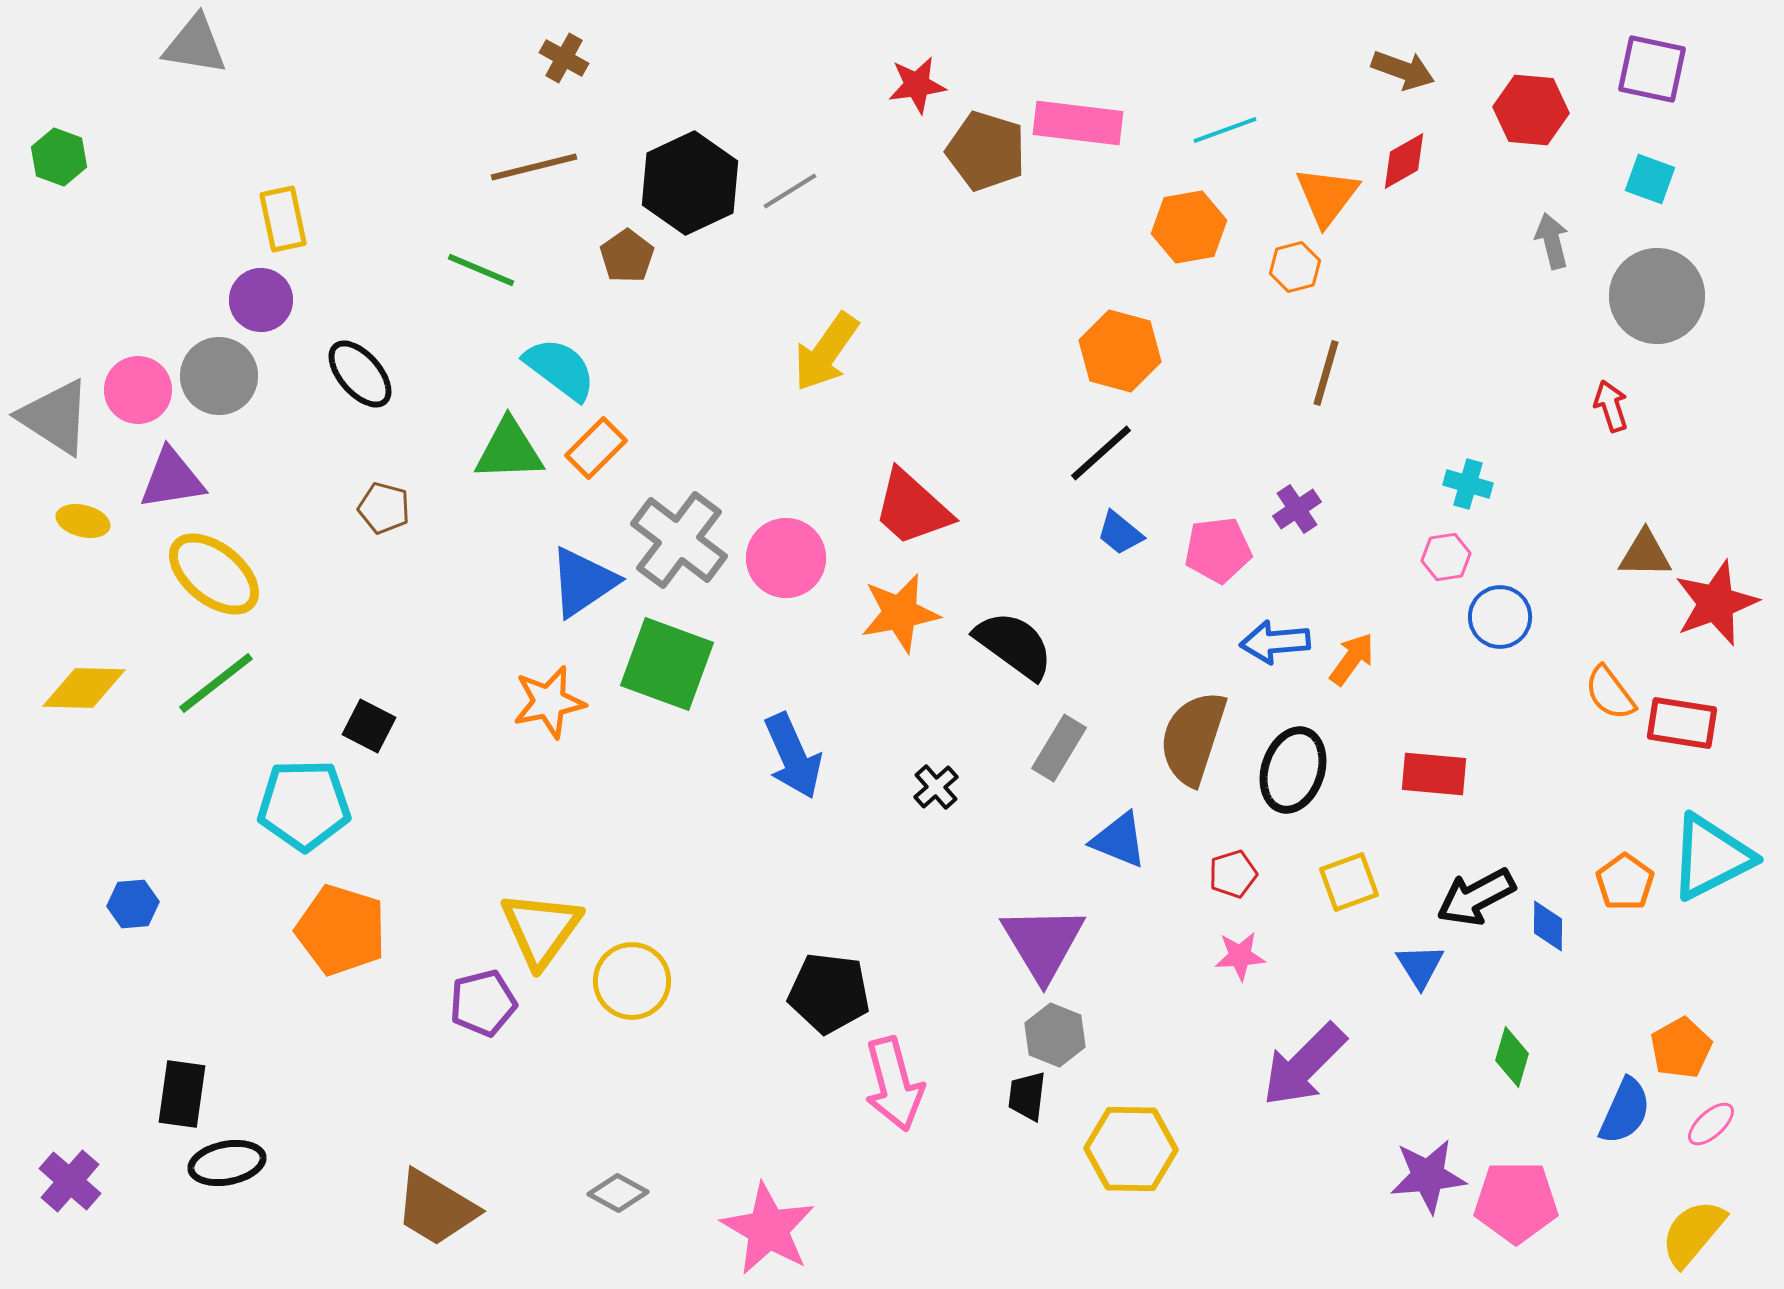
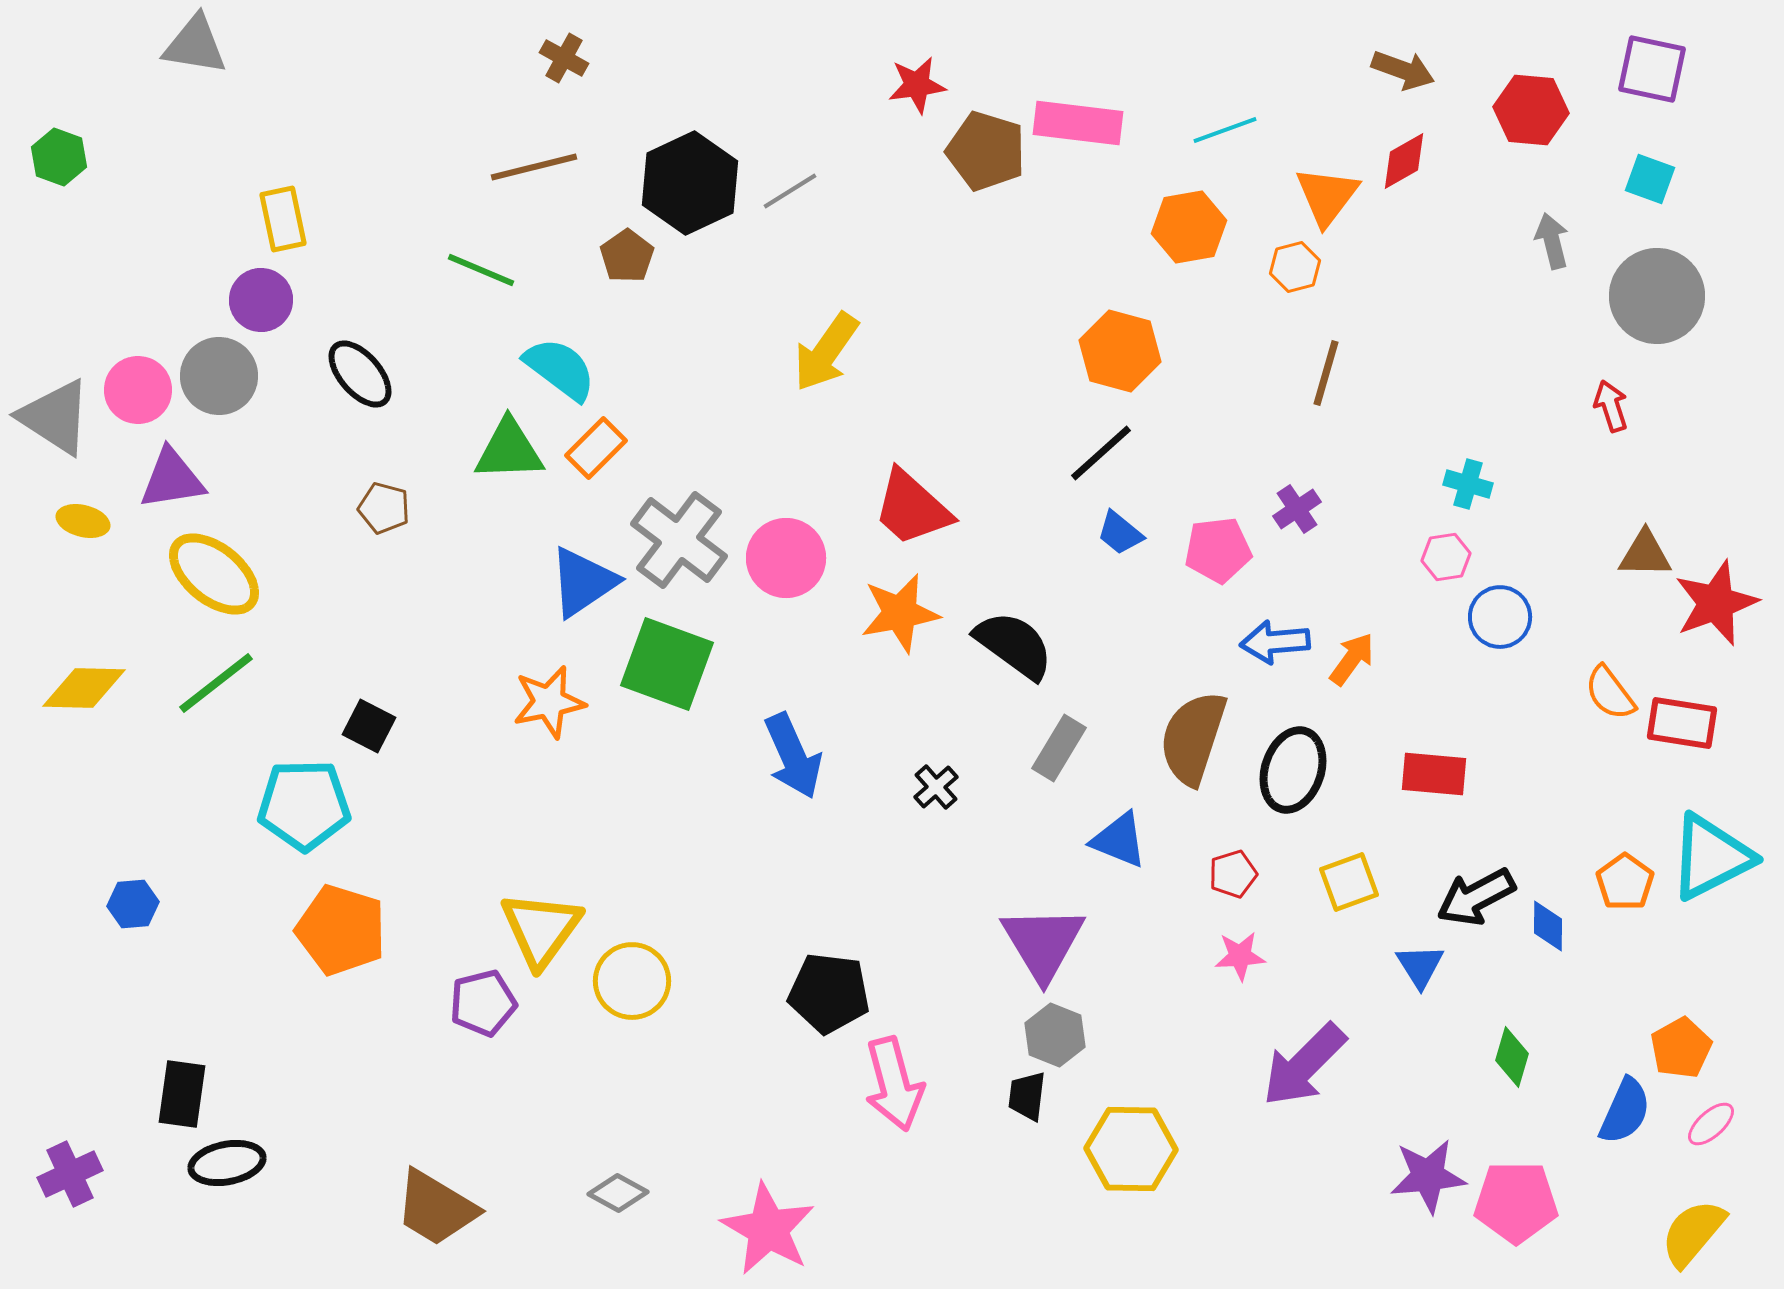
purple cross at (70, 1181): moved 7 px up; rotated 24 degrees clockwise
